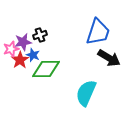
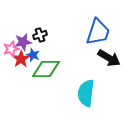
red star: moved 1 px right, 1 px up
cyan semicircle: rotated 16 degrees counterclockwise
